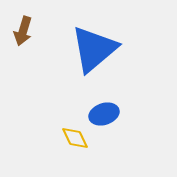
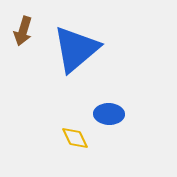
blue triangle: moved 18 px left
blue ellipse: moved 5 px right; rotated 20 degrees clockwise
